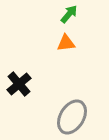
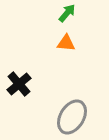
green arrow: moved 2 px left, 1 px up
orange triangle: rotated 12 degrees clockwise
